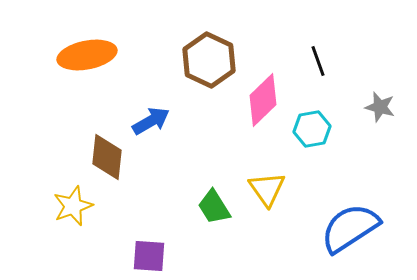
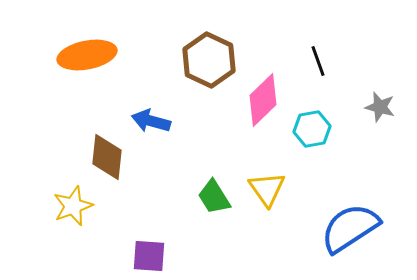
blue arrow: rotated 135 degrees counterclockwise
green trapezoid: moved 10 px up
